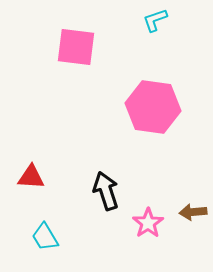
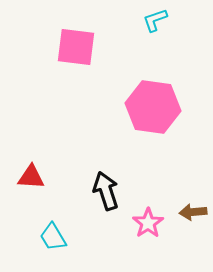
cyan trapezoid: moved 8 px right
